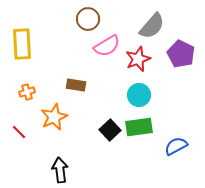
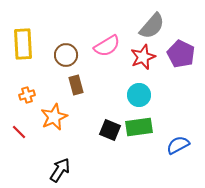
brown circle: moved 22 px left, 36 px down
yellow rectangle: moved 1 px right
red star: moved 5 px right, 2 px up
brown rectangle: rotated 66 degrees clockwise
orange cross: moved 3 px down
black square: rotated 25 degrees counterclockwise
blue semicircle: moved 2 px right, 1 px up
black arrow: rotated 40 degrees clockwise
